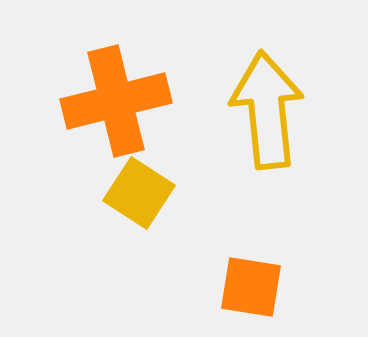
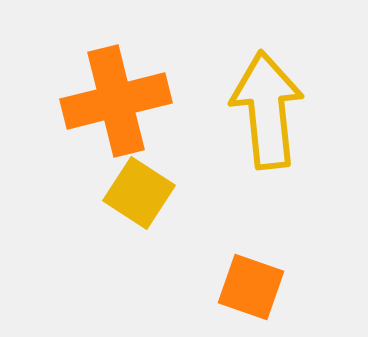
orange square: rotated 10 degrees clockwise
